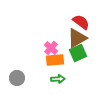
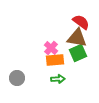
brown triangle: rotated 40 degrees clockwise
